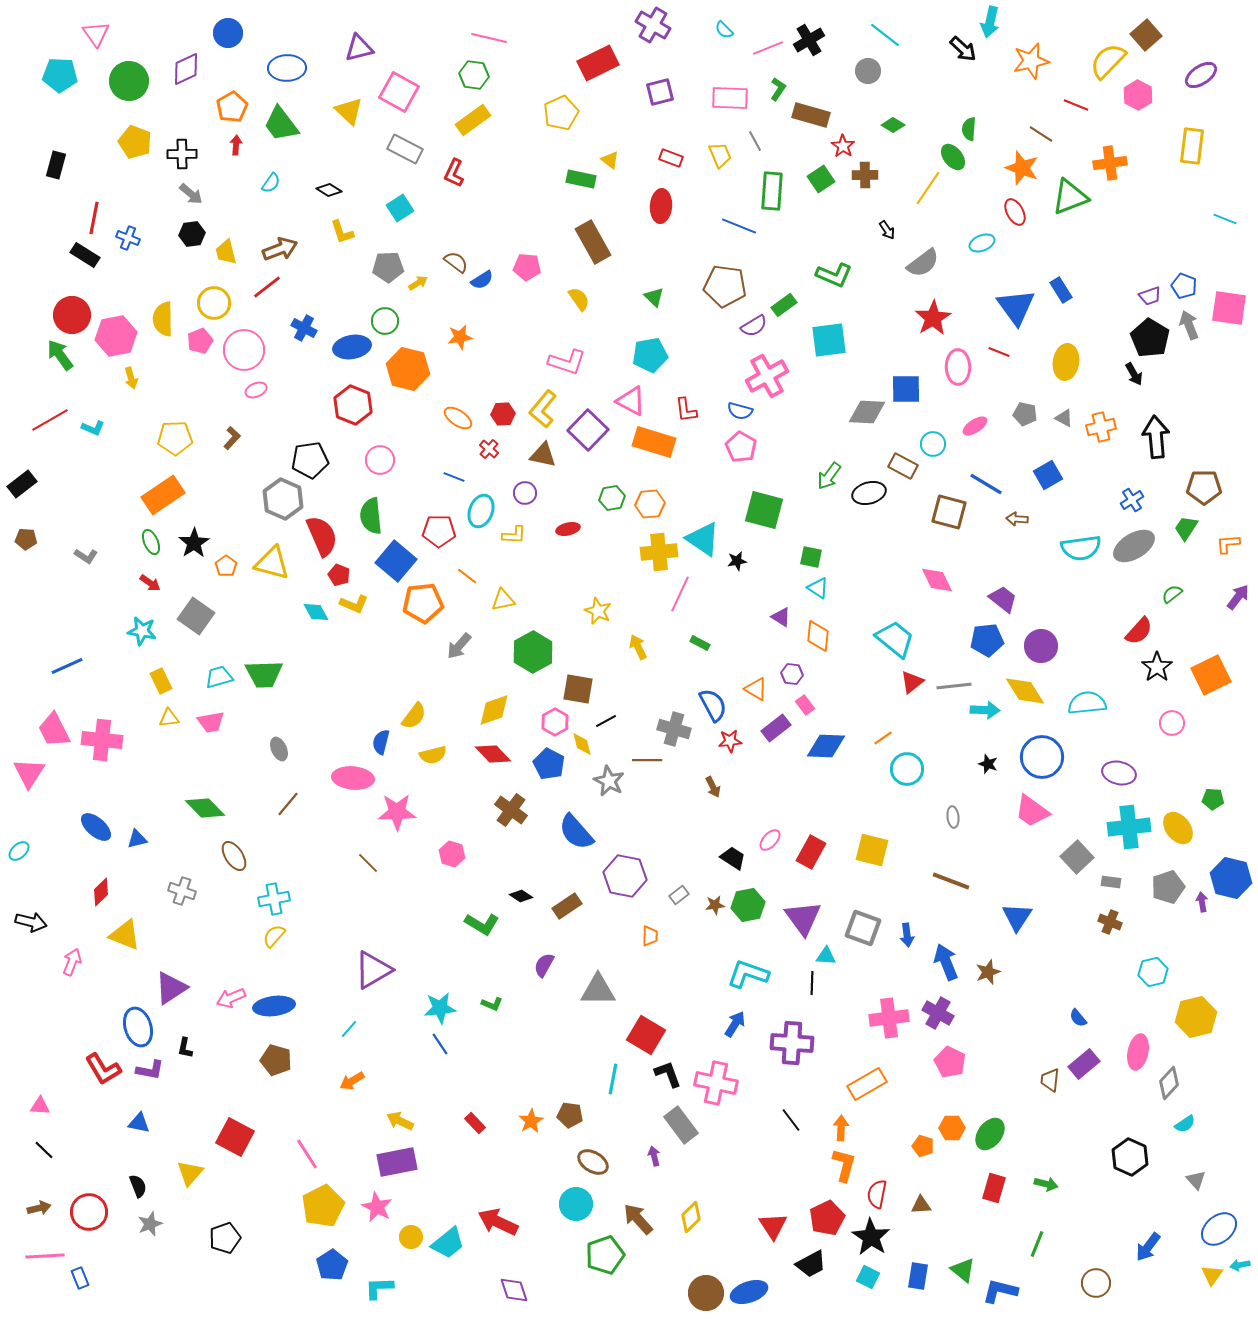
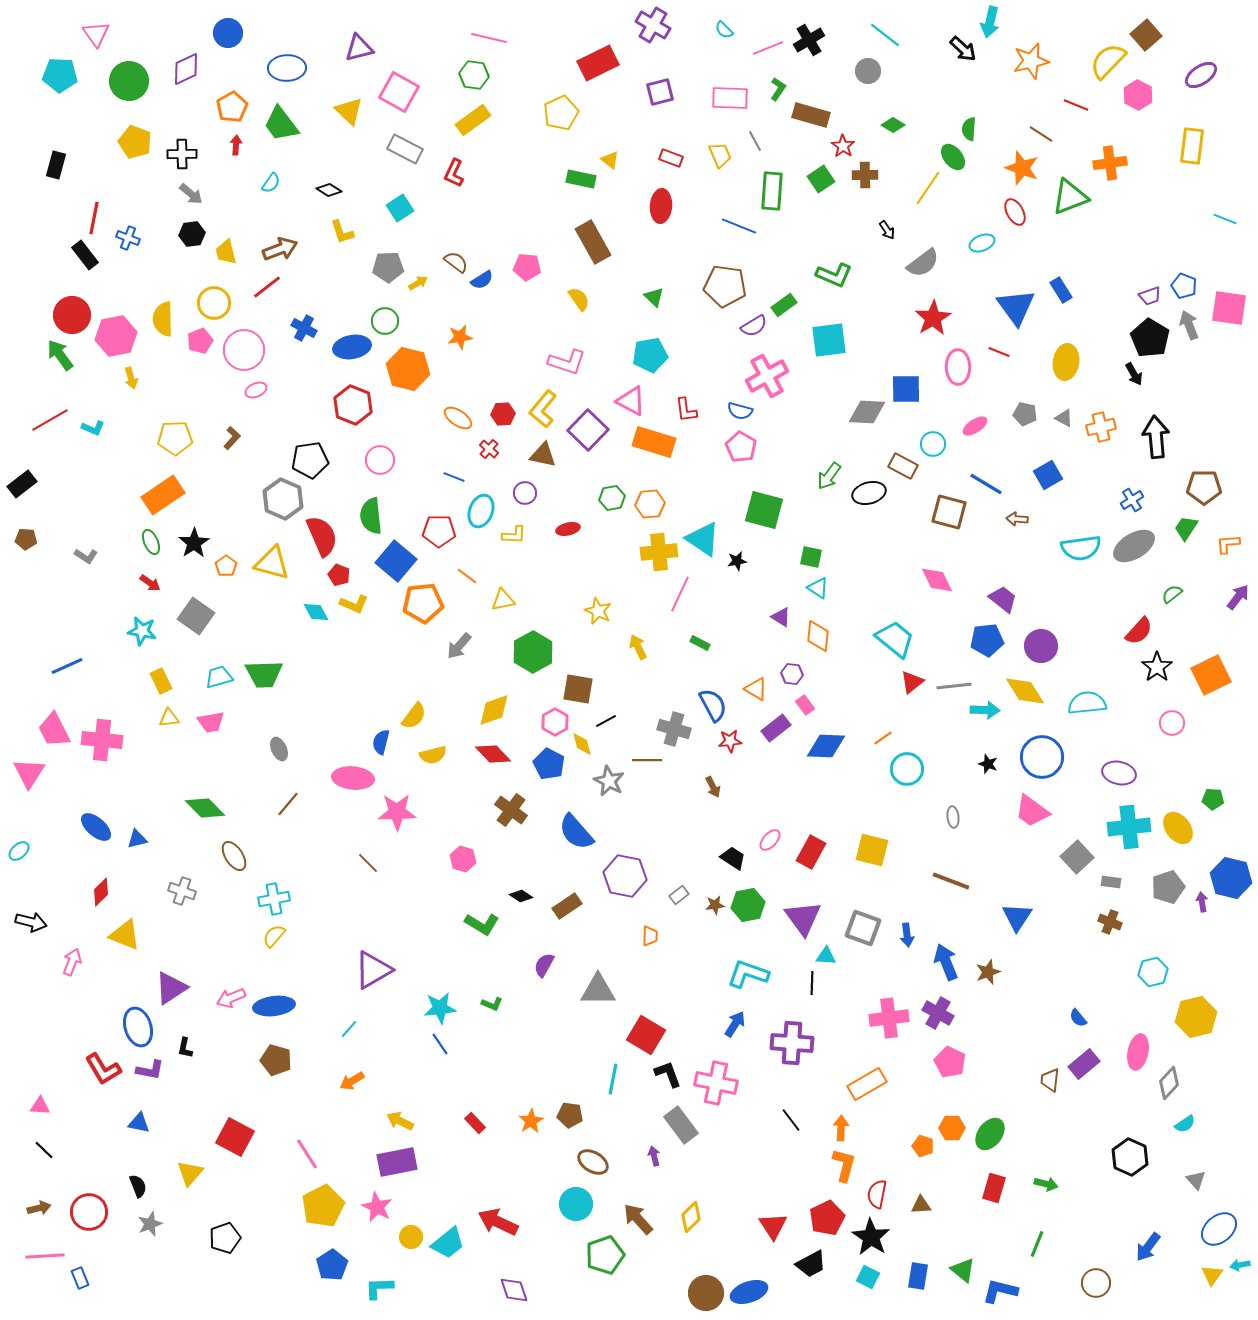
black rectangle at (85, 255): rotated 20 degrees clockwise
pink hexagon at (452, 854): moved 11 px right, 5 px down
